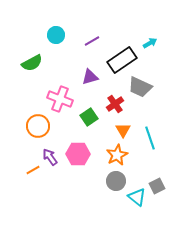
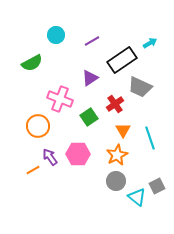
purple triangle: moved 1 px down; rotated 18 degrees counterclockwise
